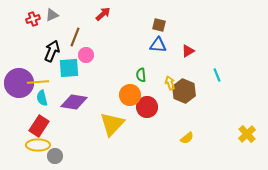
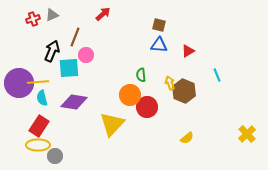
blue triangle: moved 1 px right
